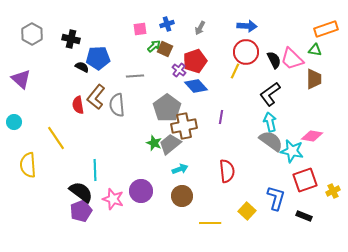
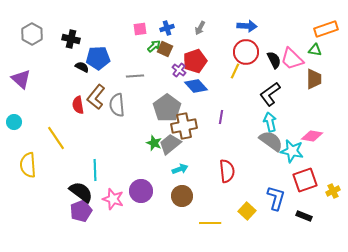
blue cross at (167, 24): moved 4 px down
